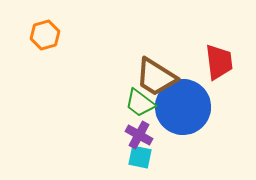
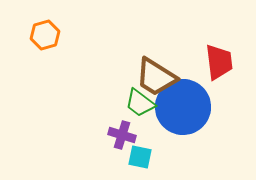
purple cross: moved 17 px left; rotated 12 degrees counterclockwise
